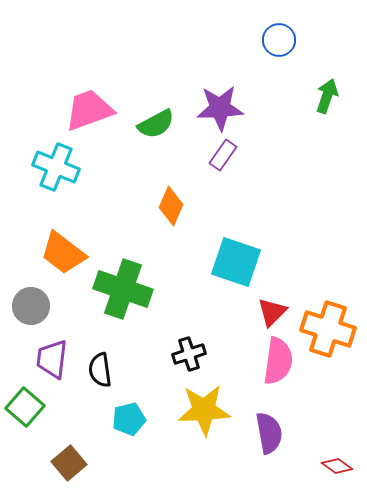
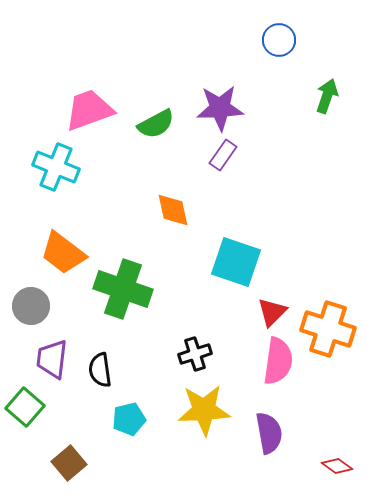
orange diamond: moved 2 px right, 4 px down; rotated 36 degrees counterclockwise
black cross: moved 6 px right
